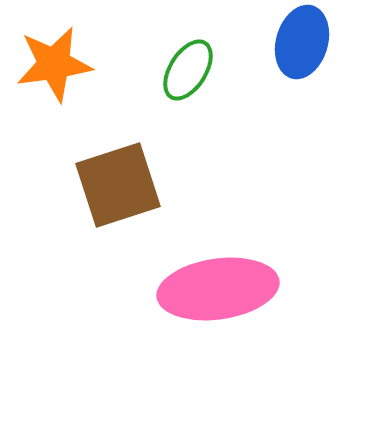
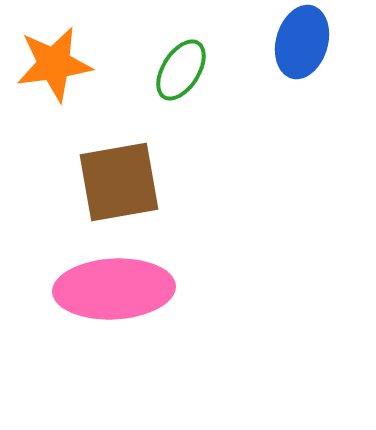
green ellipse: moved 7 px left
brown square: moved 1 px right, 3 px up; rotated 8 degrees clockwise
pink ellipse: moved 104 px left; rotated 5 degrees clockwise
